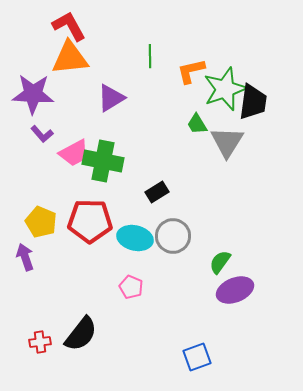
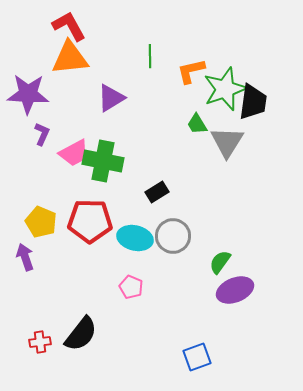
purple star: moved 5 px left
purple L-shape: rotated 115 degrees counterclockwise
